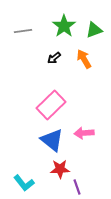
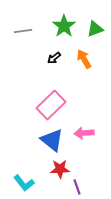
green triangle: moved 1 px right, 1 px up
